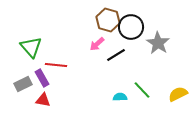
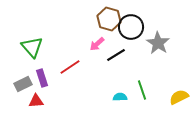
brown hexagon: moved 1 px right, 1 px up
green triangle: moved 1 px right
red line: moved 14 px right, 2 px down; rotated 40 degrees counterclockwise
purple rectangle: rotated 12 degrees clockwise
green line: rotated 24 degrees clockwise
yellow semicircle: moved 1 px right, 3 px down
red triangle: moved 7 px left, 1 px down; rotated 14 degrees counterclockwise
